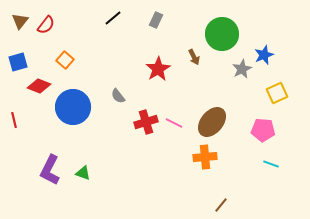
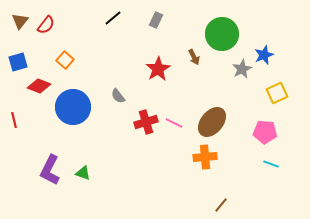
pink pentagon: moved 2 px right, 2 px down
